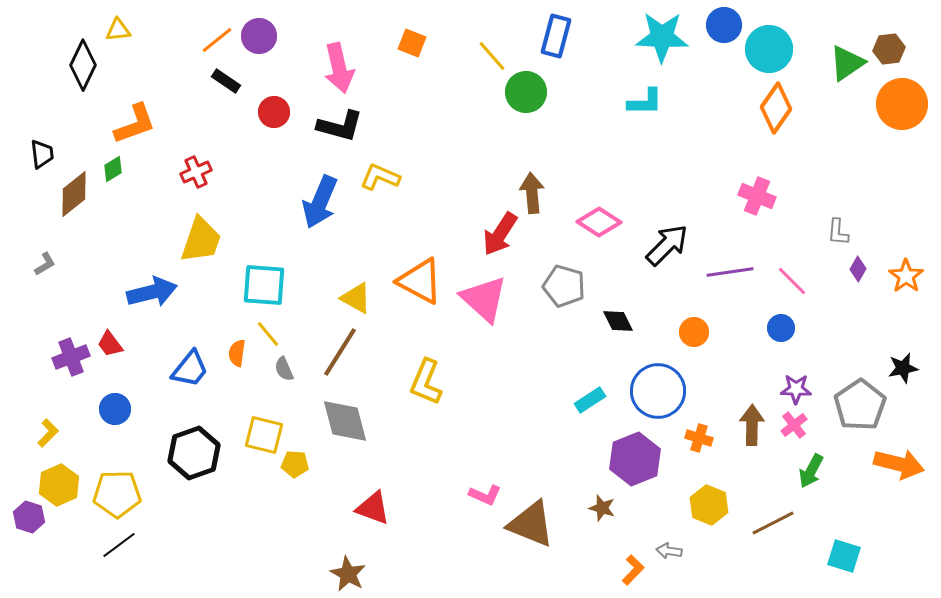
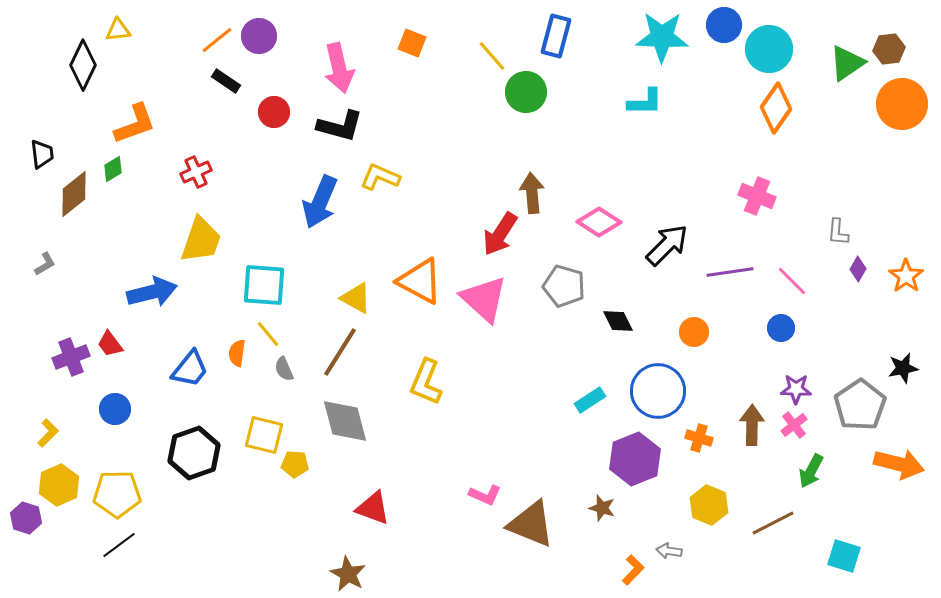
purple hexagon at (29, 517): moved 3 px left, 1 px down
